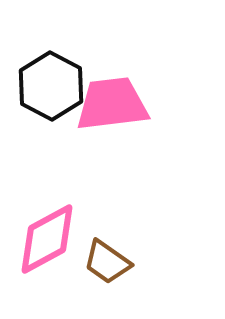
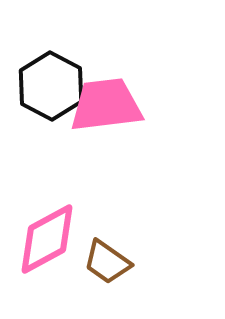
pink trapezoid: moved 6 px left, 1 px down
